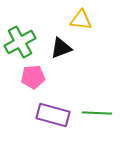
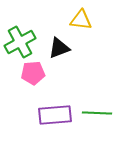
black triangle: moved 2 px left
pink pentagon: moved 4 px up
purple rectangle: moved 2 px right; rotated 20 degrees counterclockwise
